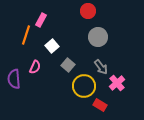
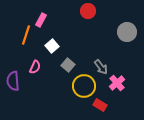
gray circle: moved 29 px right, 5 px up
purple semicircle: moved 1 px left, 2 px down
